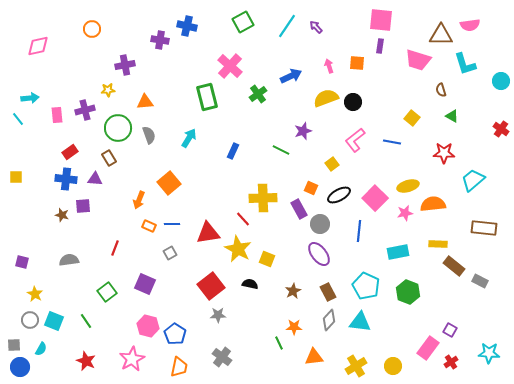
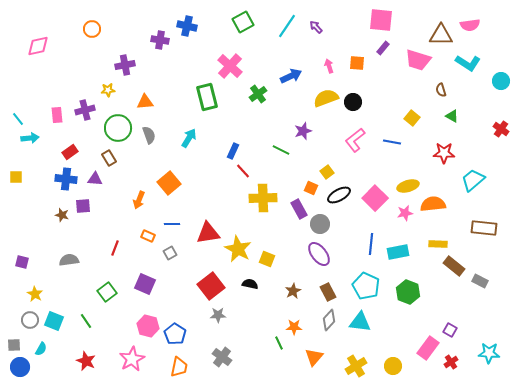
purple rectangle at (380, 46): moved 3 px right, 2 px down; rotated 32 degrees clockwise
cyan L-shape at (465, 64): moved 3 px right, 1 px up; rotated 40 degrees counterclockwise
cyan arrow at (30, 98): moved 40 px down
yellow square at (332, 164): moved 5 px left, 8 px down
red line at (243, 219): moved 48 px up
orange rectangle at (149, 226): moved 1 px left, 10 px down
blue line at (359, 231): moved 12 px right, 13 px down
orange triangle at (314, 357): rotated 42 degrees counterclockwise
